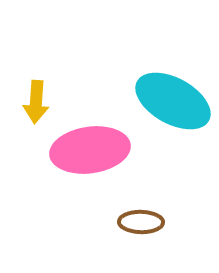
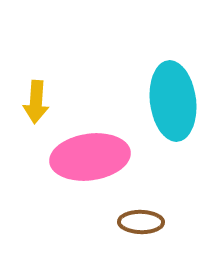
cyan ellipse: rotated 54 degrees clockwise
pink ellipse: moved 7 px down
